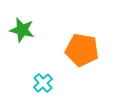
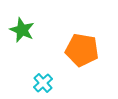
green star: rotated 10 degrees clockwise
